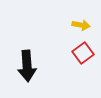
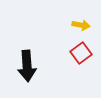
red square: moved 2 px left
